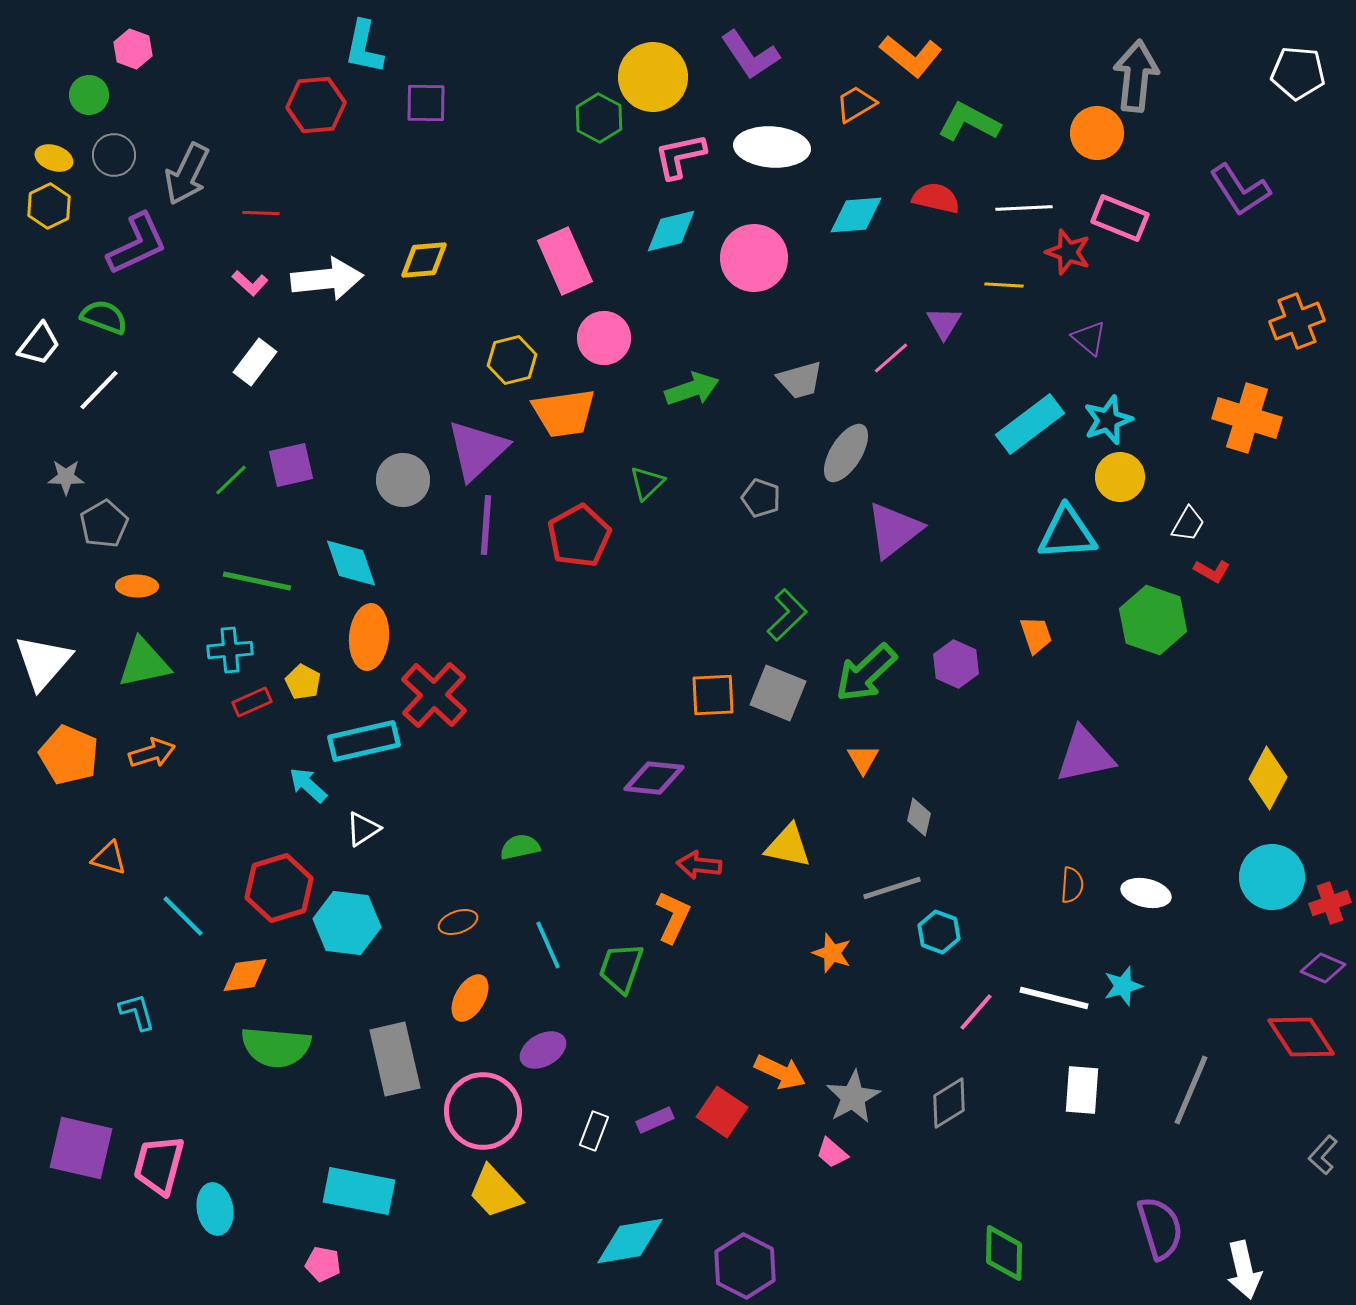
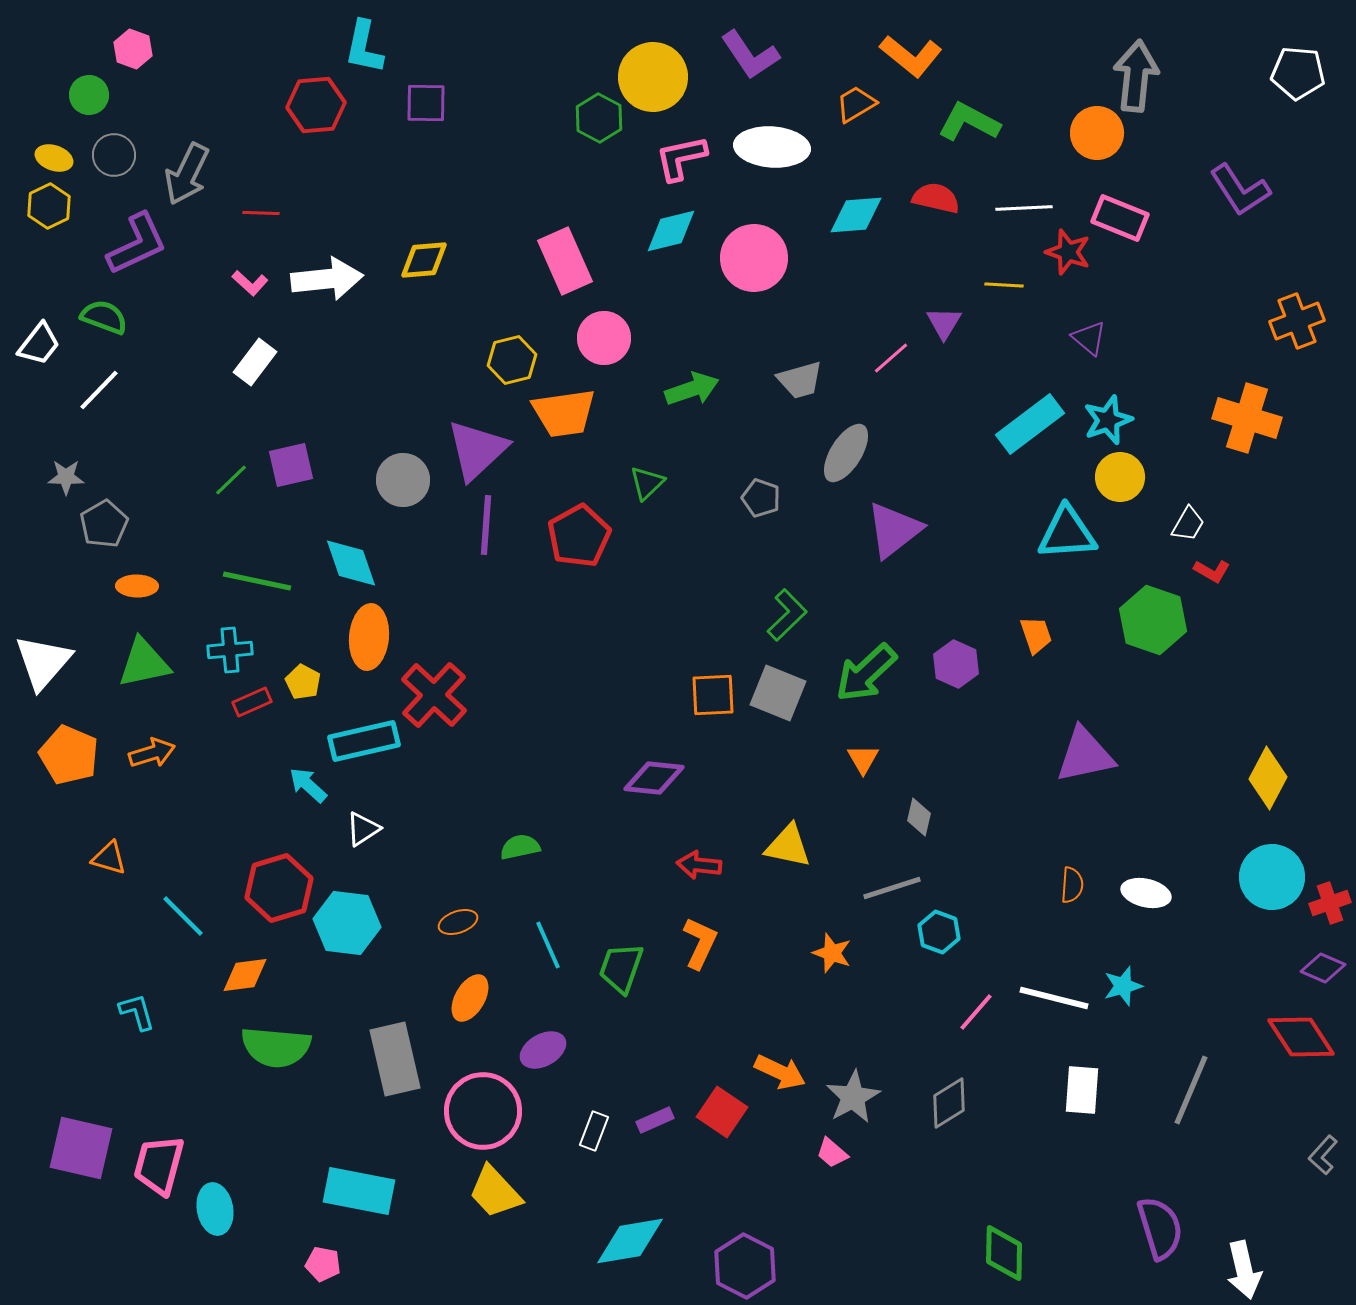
pink L-shape at (680, 156): moved 1 px right, 2 px down
orange L-shape at (673, 917): moved 27 px right, 26 px down
